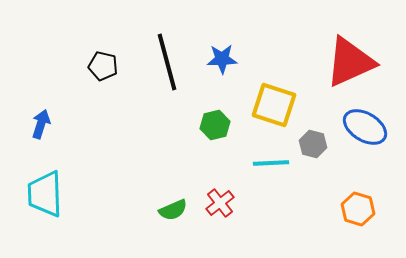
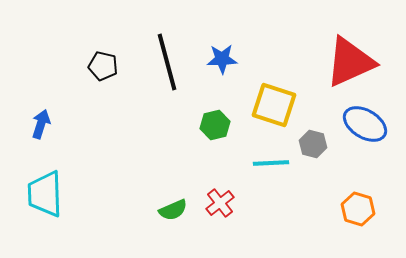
blue ellipse: moved 3 px up
